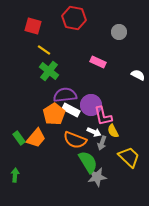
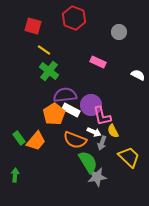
red hexagon: rotated 10 degrees clockwise
pink L-shape: moved 1 px left
orange trapezoid: moved 3 px down
